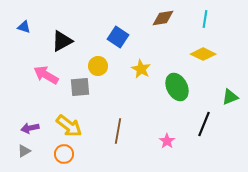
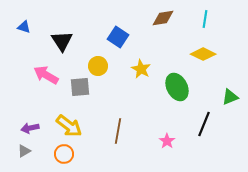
black triangle: rotated 35 degrees counterclockwise
